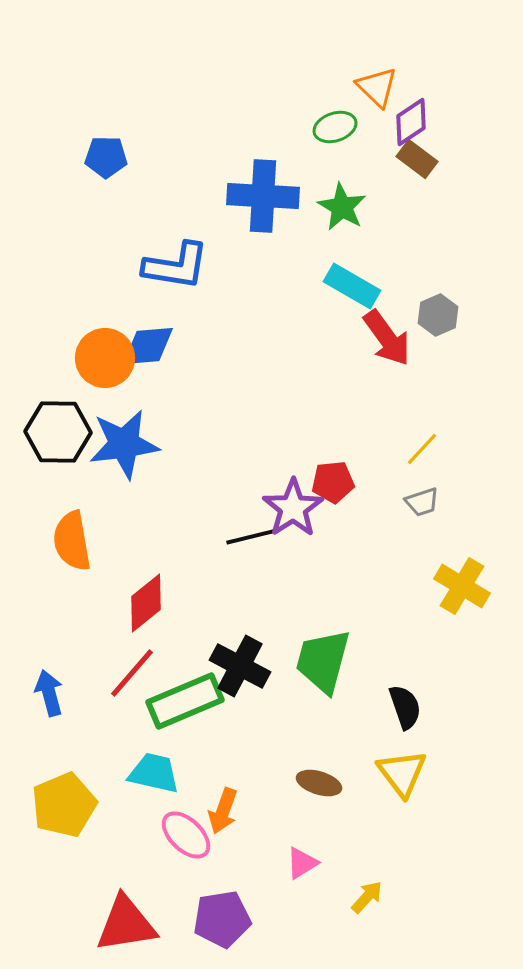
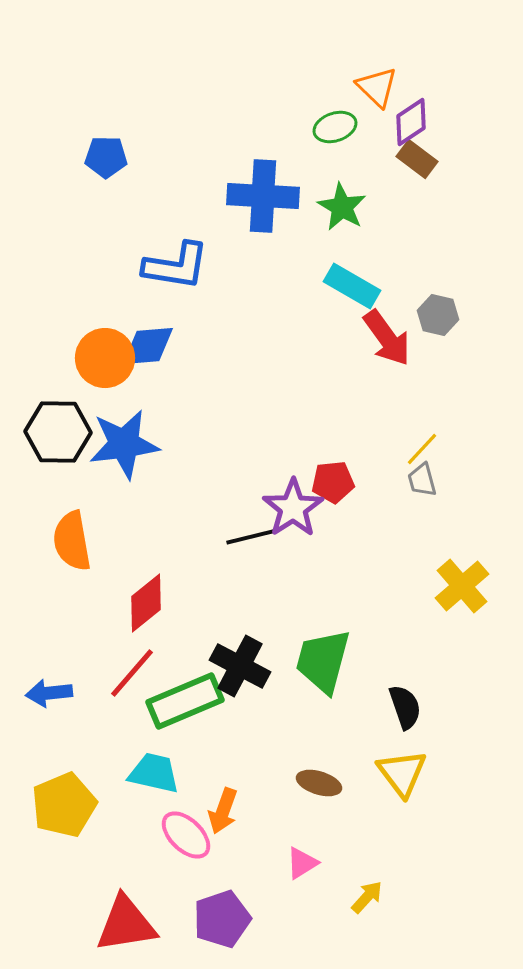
gray hexagon: rotated 24 degrees counterclockwise
gray trapezoid: moved 22 px up; rotated 93 degrees clockwise
yellow cross: rotated 18 degrees clockwise
blue arrow: rotated 81 degrees counterclockwise
purple pentagon: rotated 10 degrees counterclockwise
